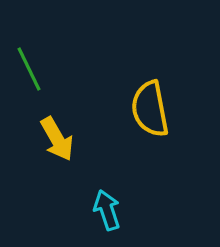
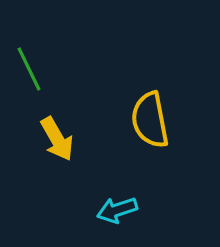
yellow semicircle: moved 11 px down
cyan arrow: moved 10 px right; rotated 90 degrees counterclockwise
